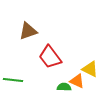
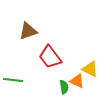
green semicircle: rotated 80 degrees clockwise
